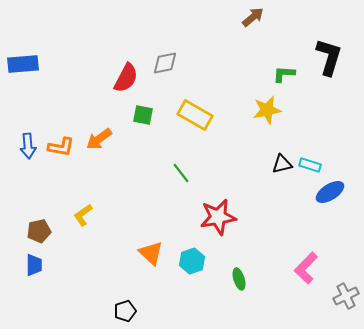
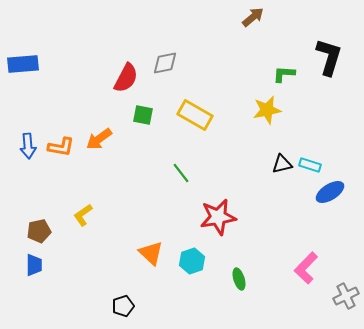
black pentagon: moved 2 px left, 5 px up
